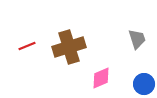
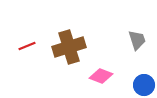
gray trapezoid: moved 1 px down
pink diamond: moved 2 px up; rotated 45 degrees clockwise
blue circle: moved 1 px down
